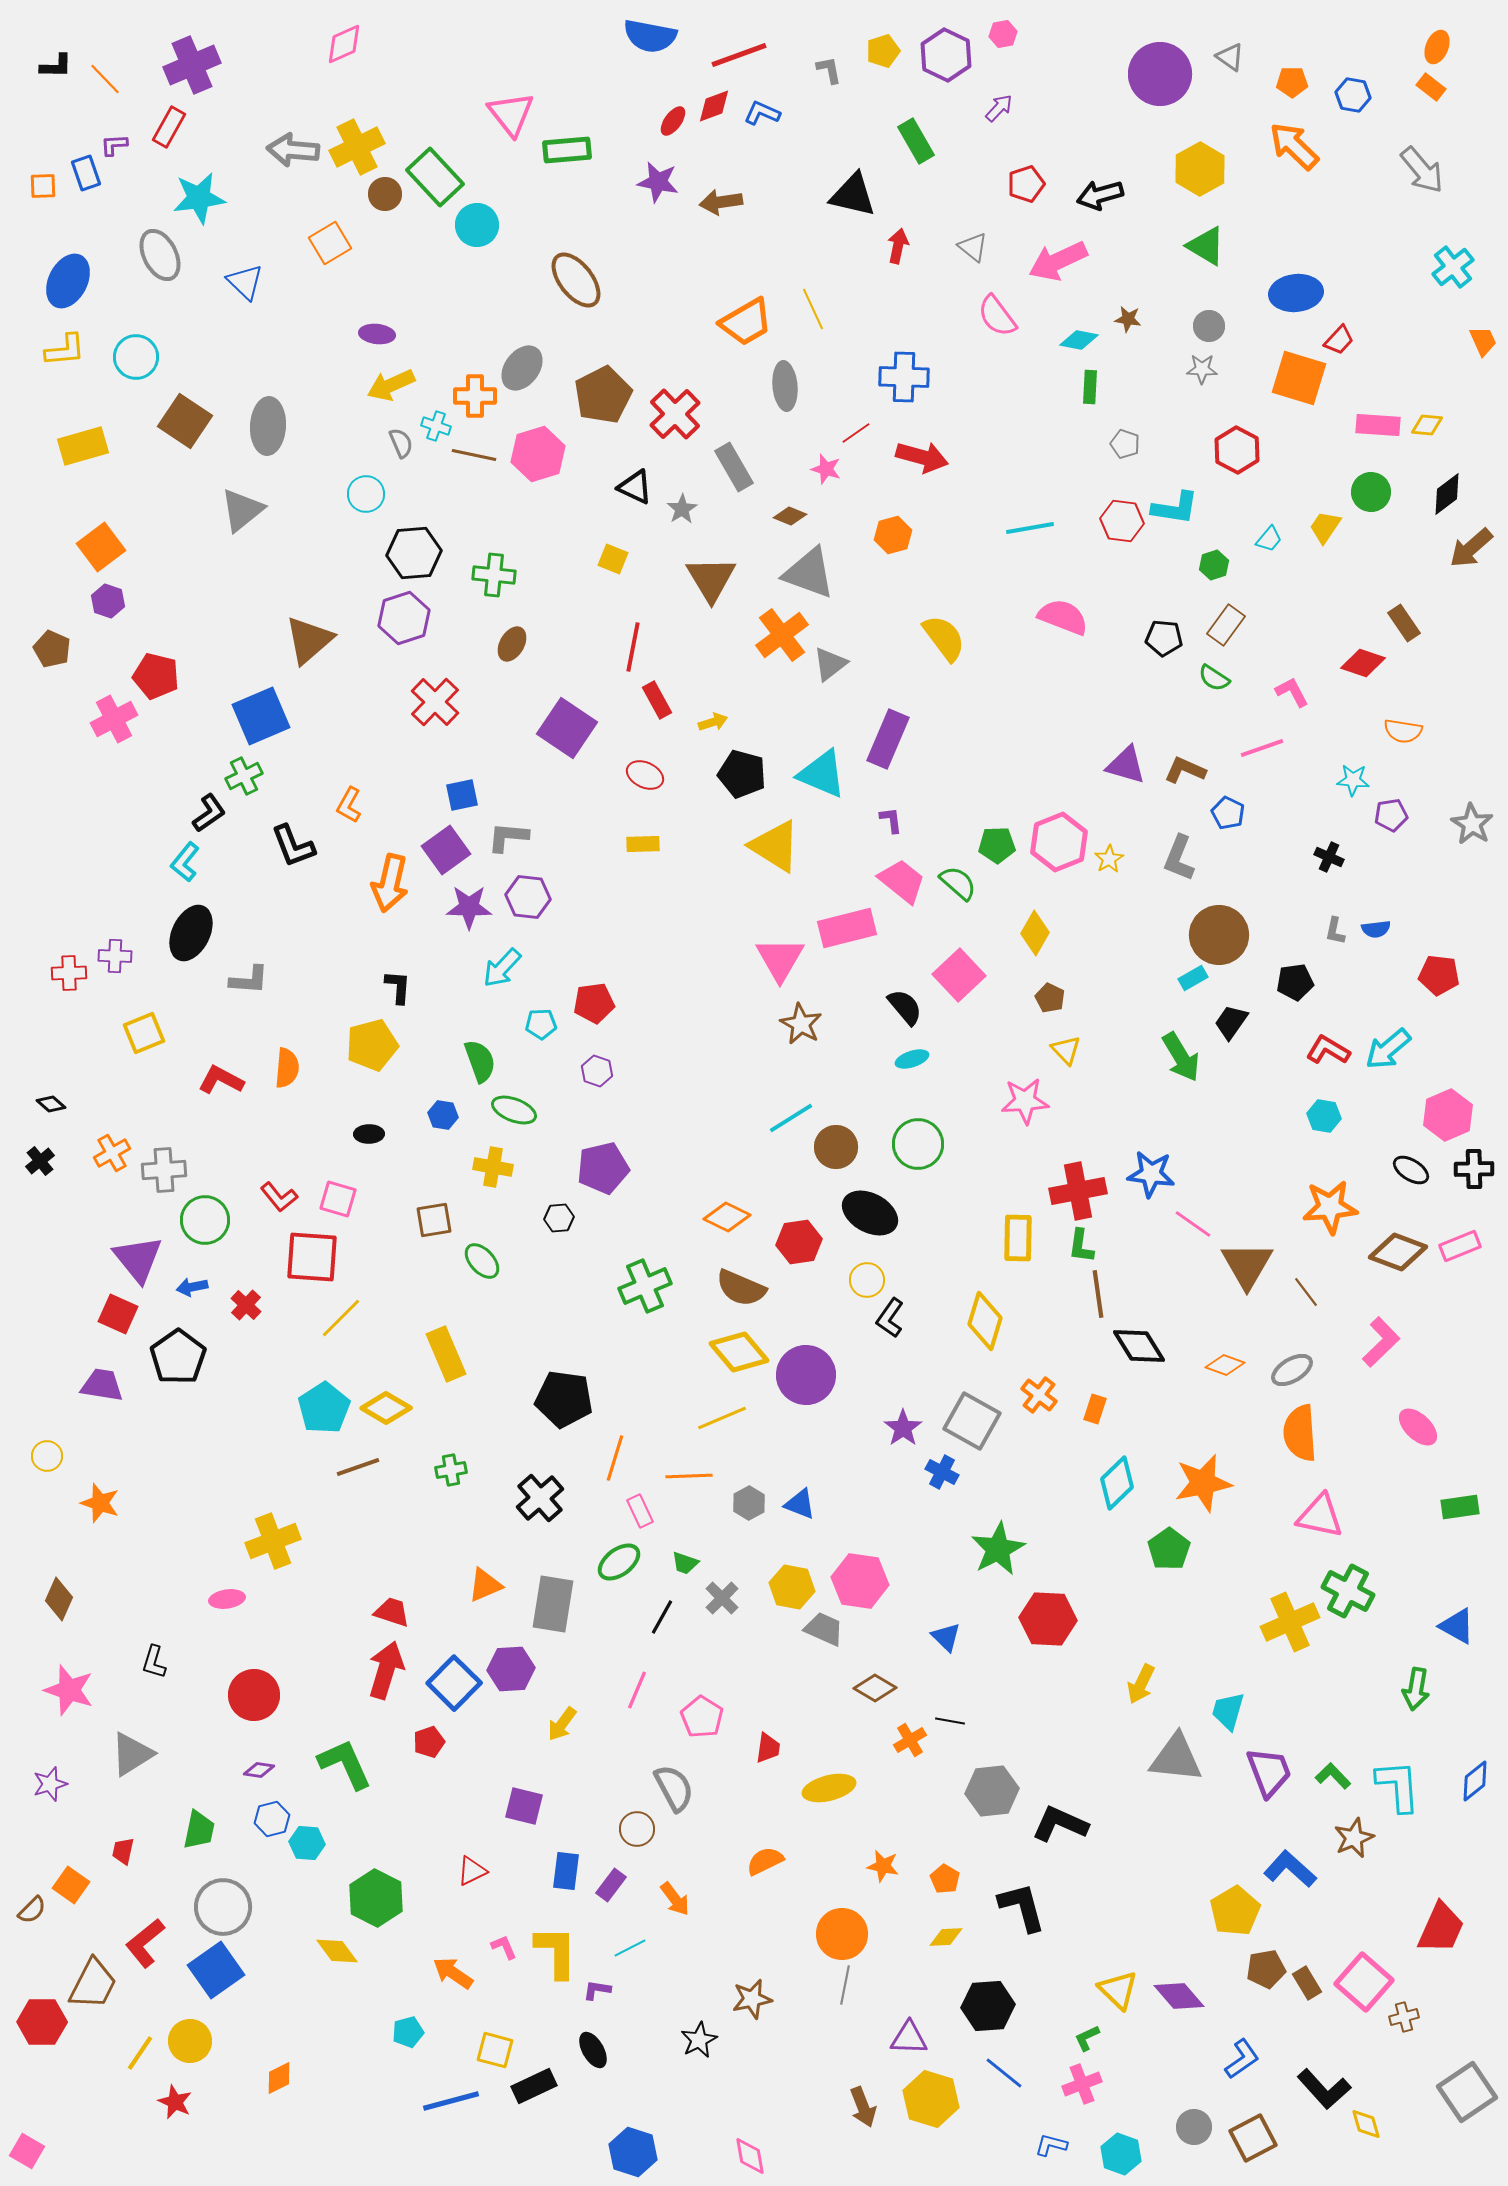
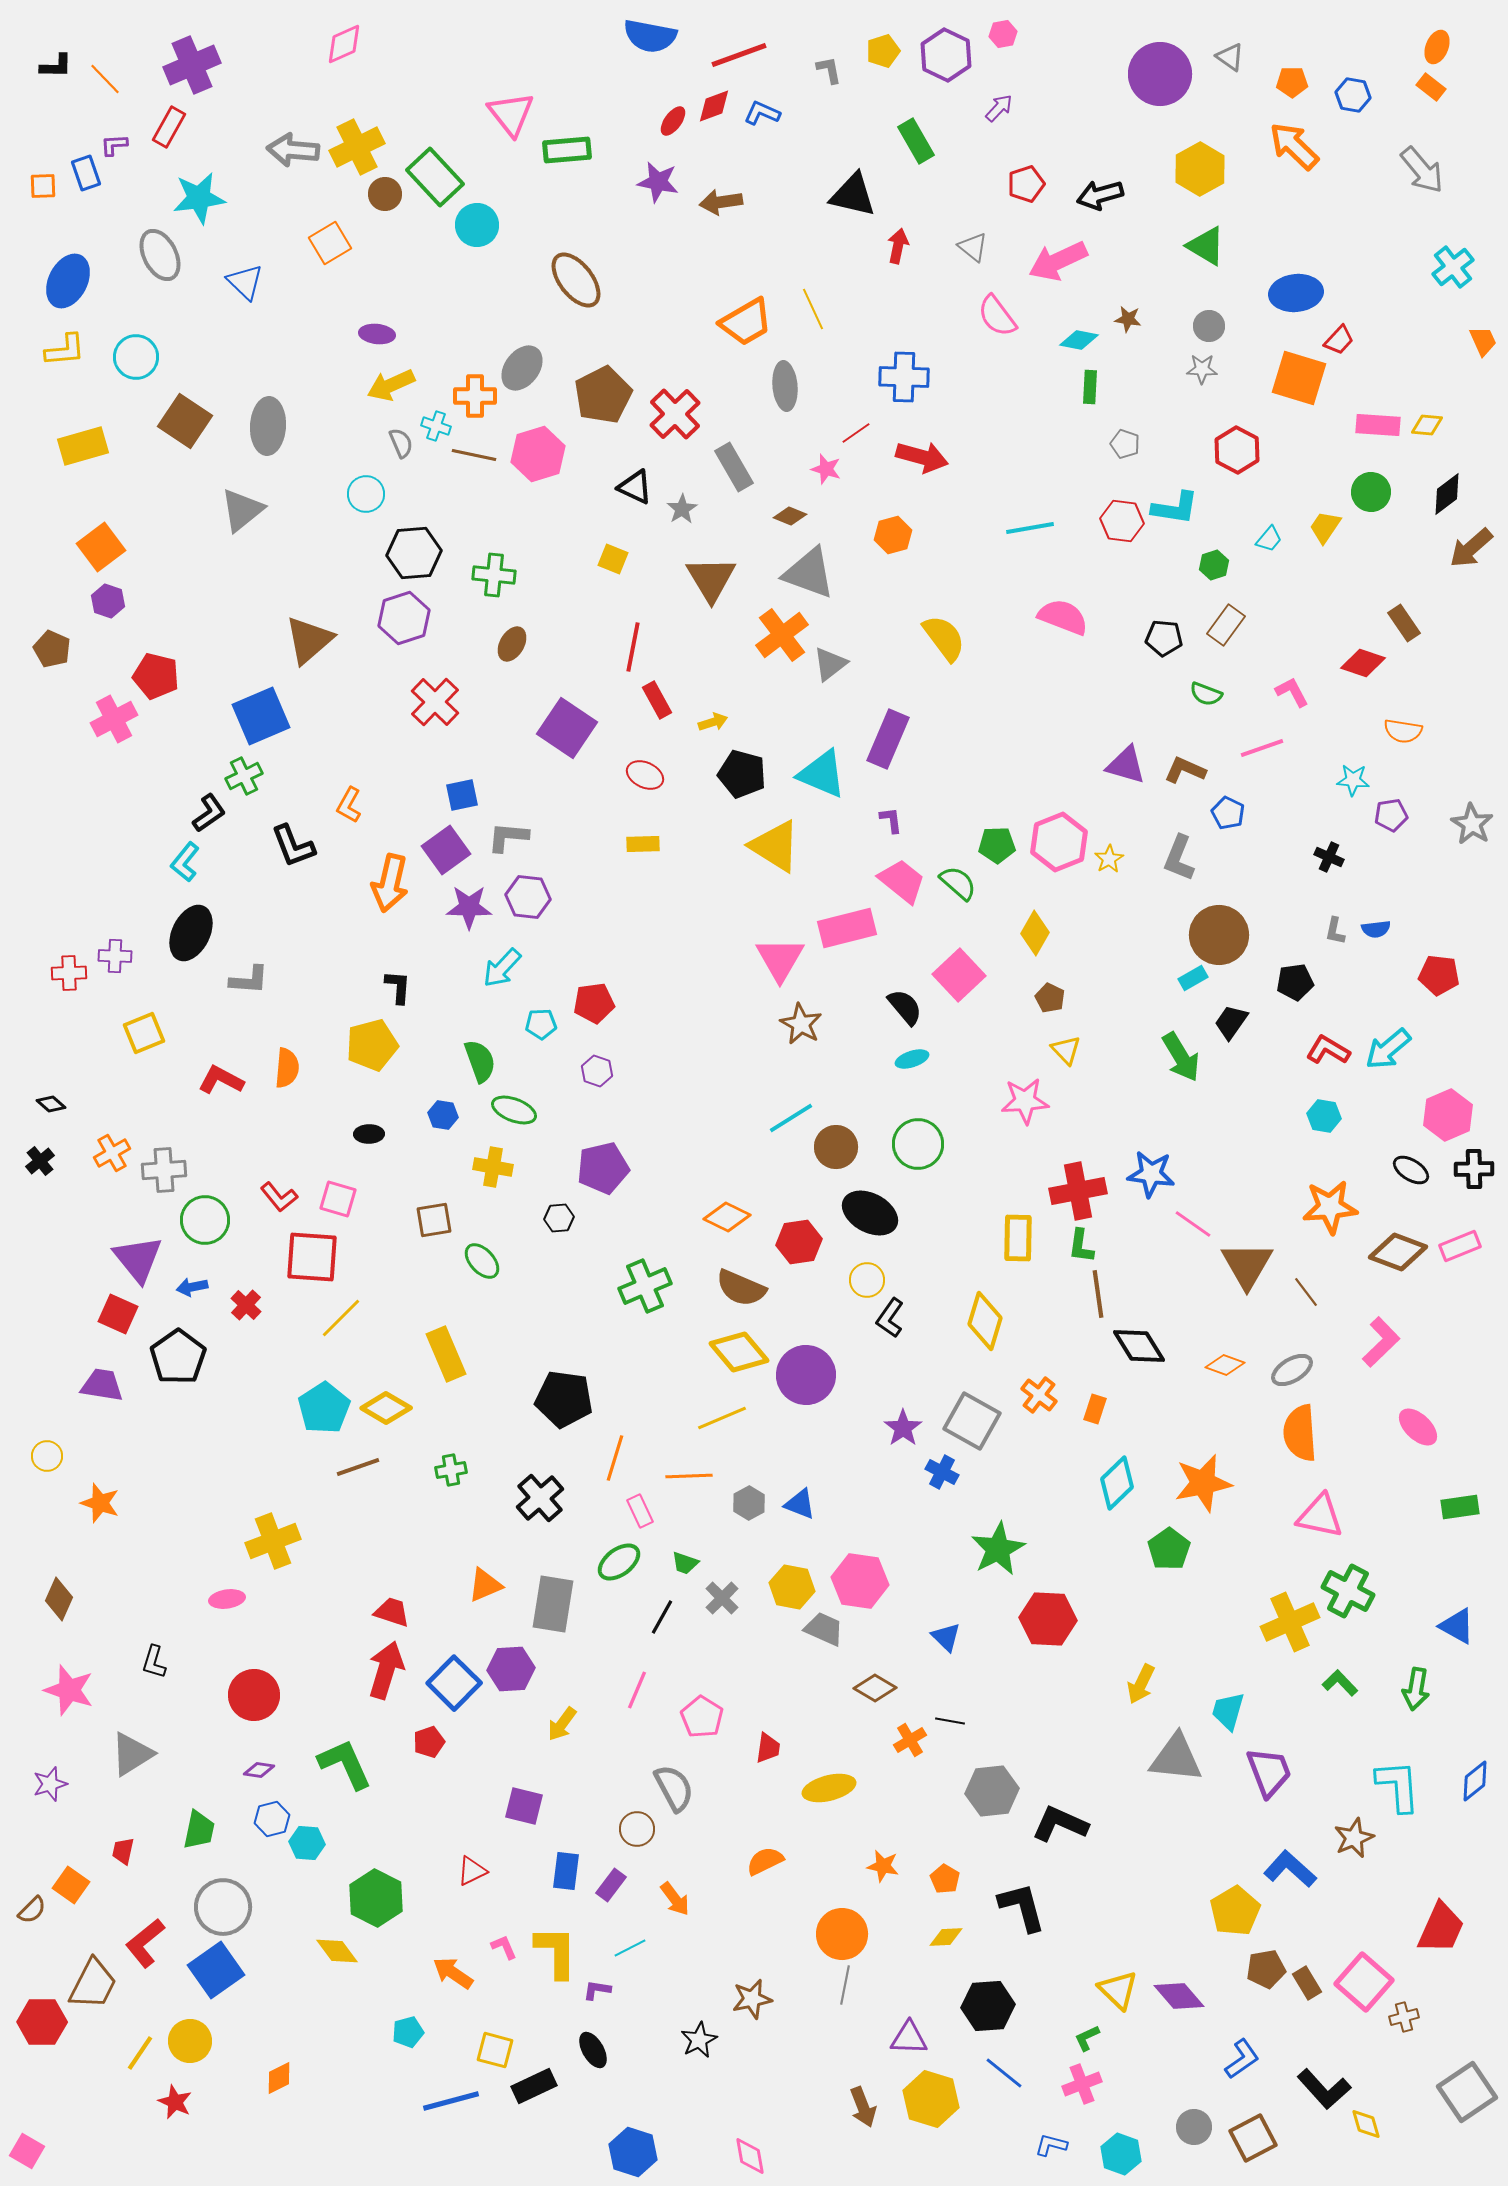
green semicircle at (1214, 678): moved 8 px left, 16 px down; rotated 12 degrees counterclockwise
green L-shape at (1333, 1776): moved 7 px right, 93 px up
